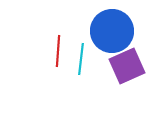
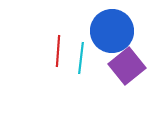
cyan line: moved 1 px up
purple square: rotated 15 degrees counterclockwise
